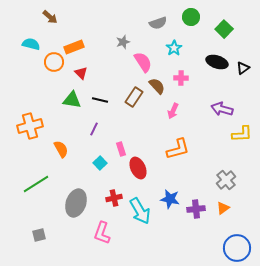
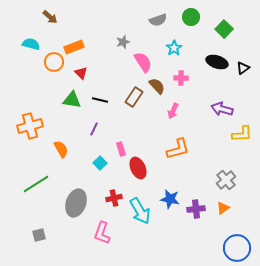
gray semicircle: moved 3 px up
